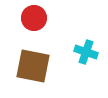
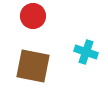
red circle: moved 1 px left, 2 px up
